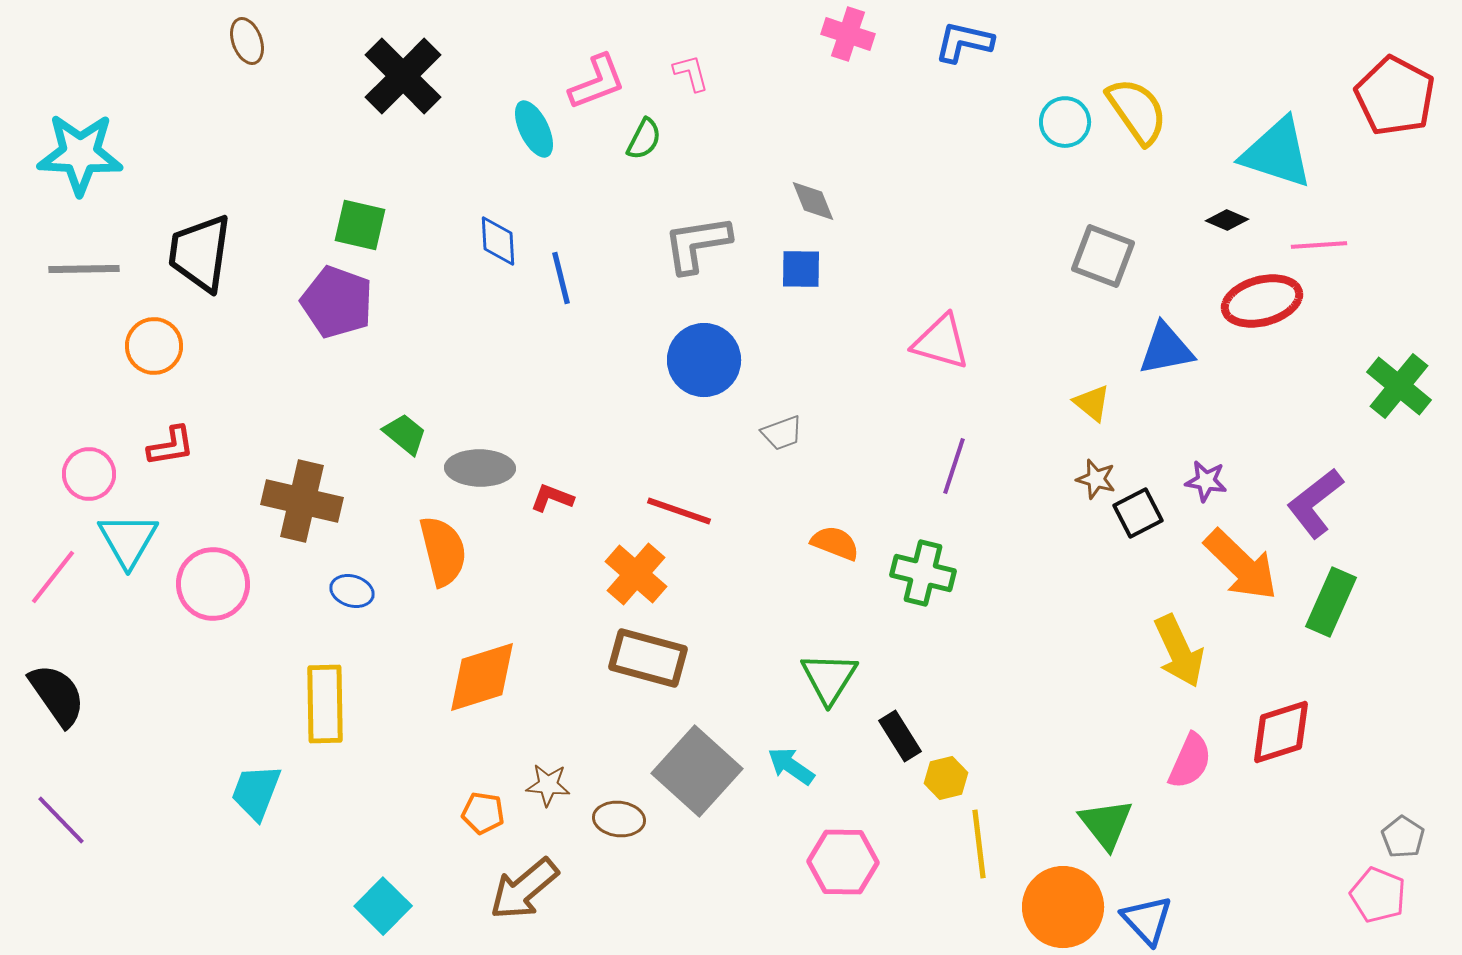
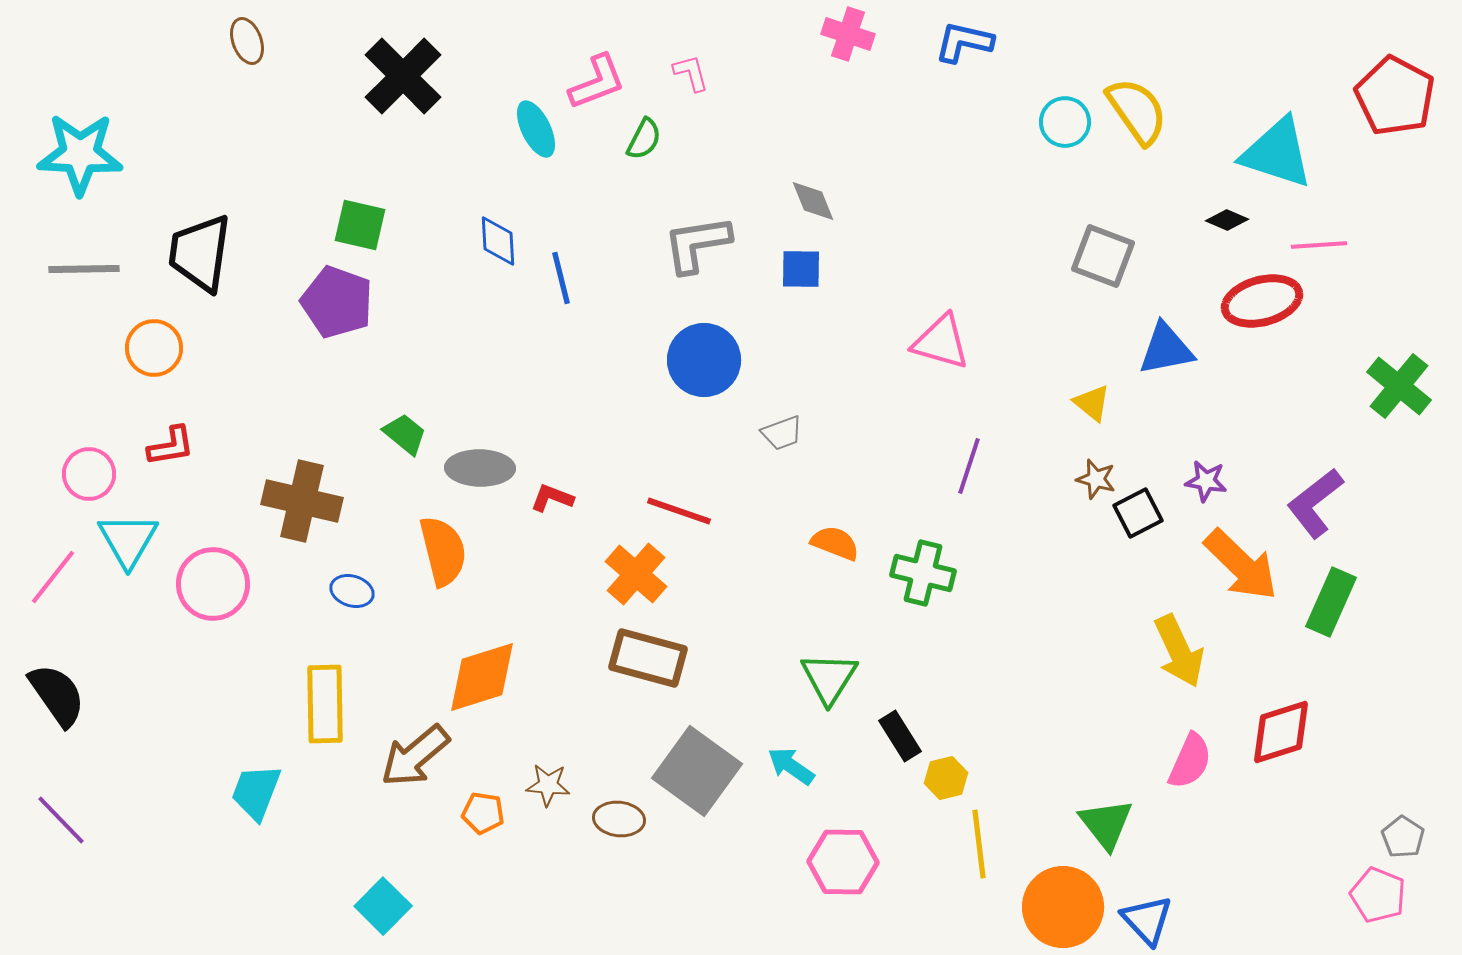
cyan ellipse at (534, 129): moved 2 px right
orange circle at (154, 346): moved 2 px down
purple line at (954, 466): moved 15 px right
gray square at (697, 771): rotated 6 degrees counterclockwise
brown arrow at (524, 889): moved 109 px left, 133 px up
